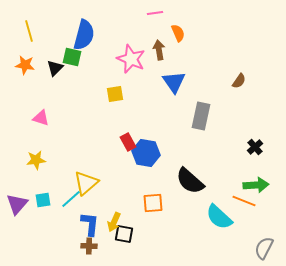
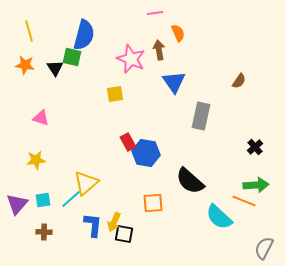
black triangle: rotated 18 degrees counterclockwise
blue L-shape: moved 3 px right, 1 px down
brown cross: moved 45 px left, 14 px up
